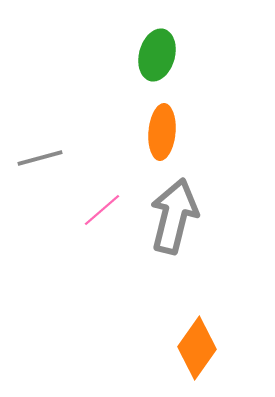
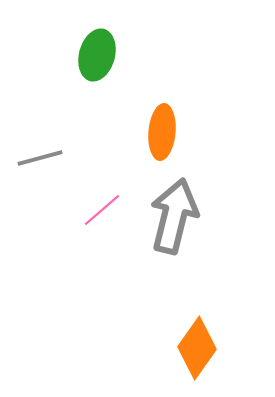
green ellipse: moved 60 px left
